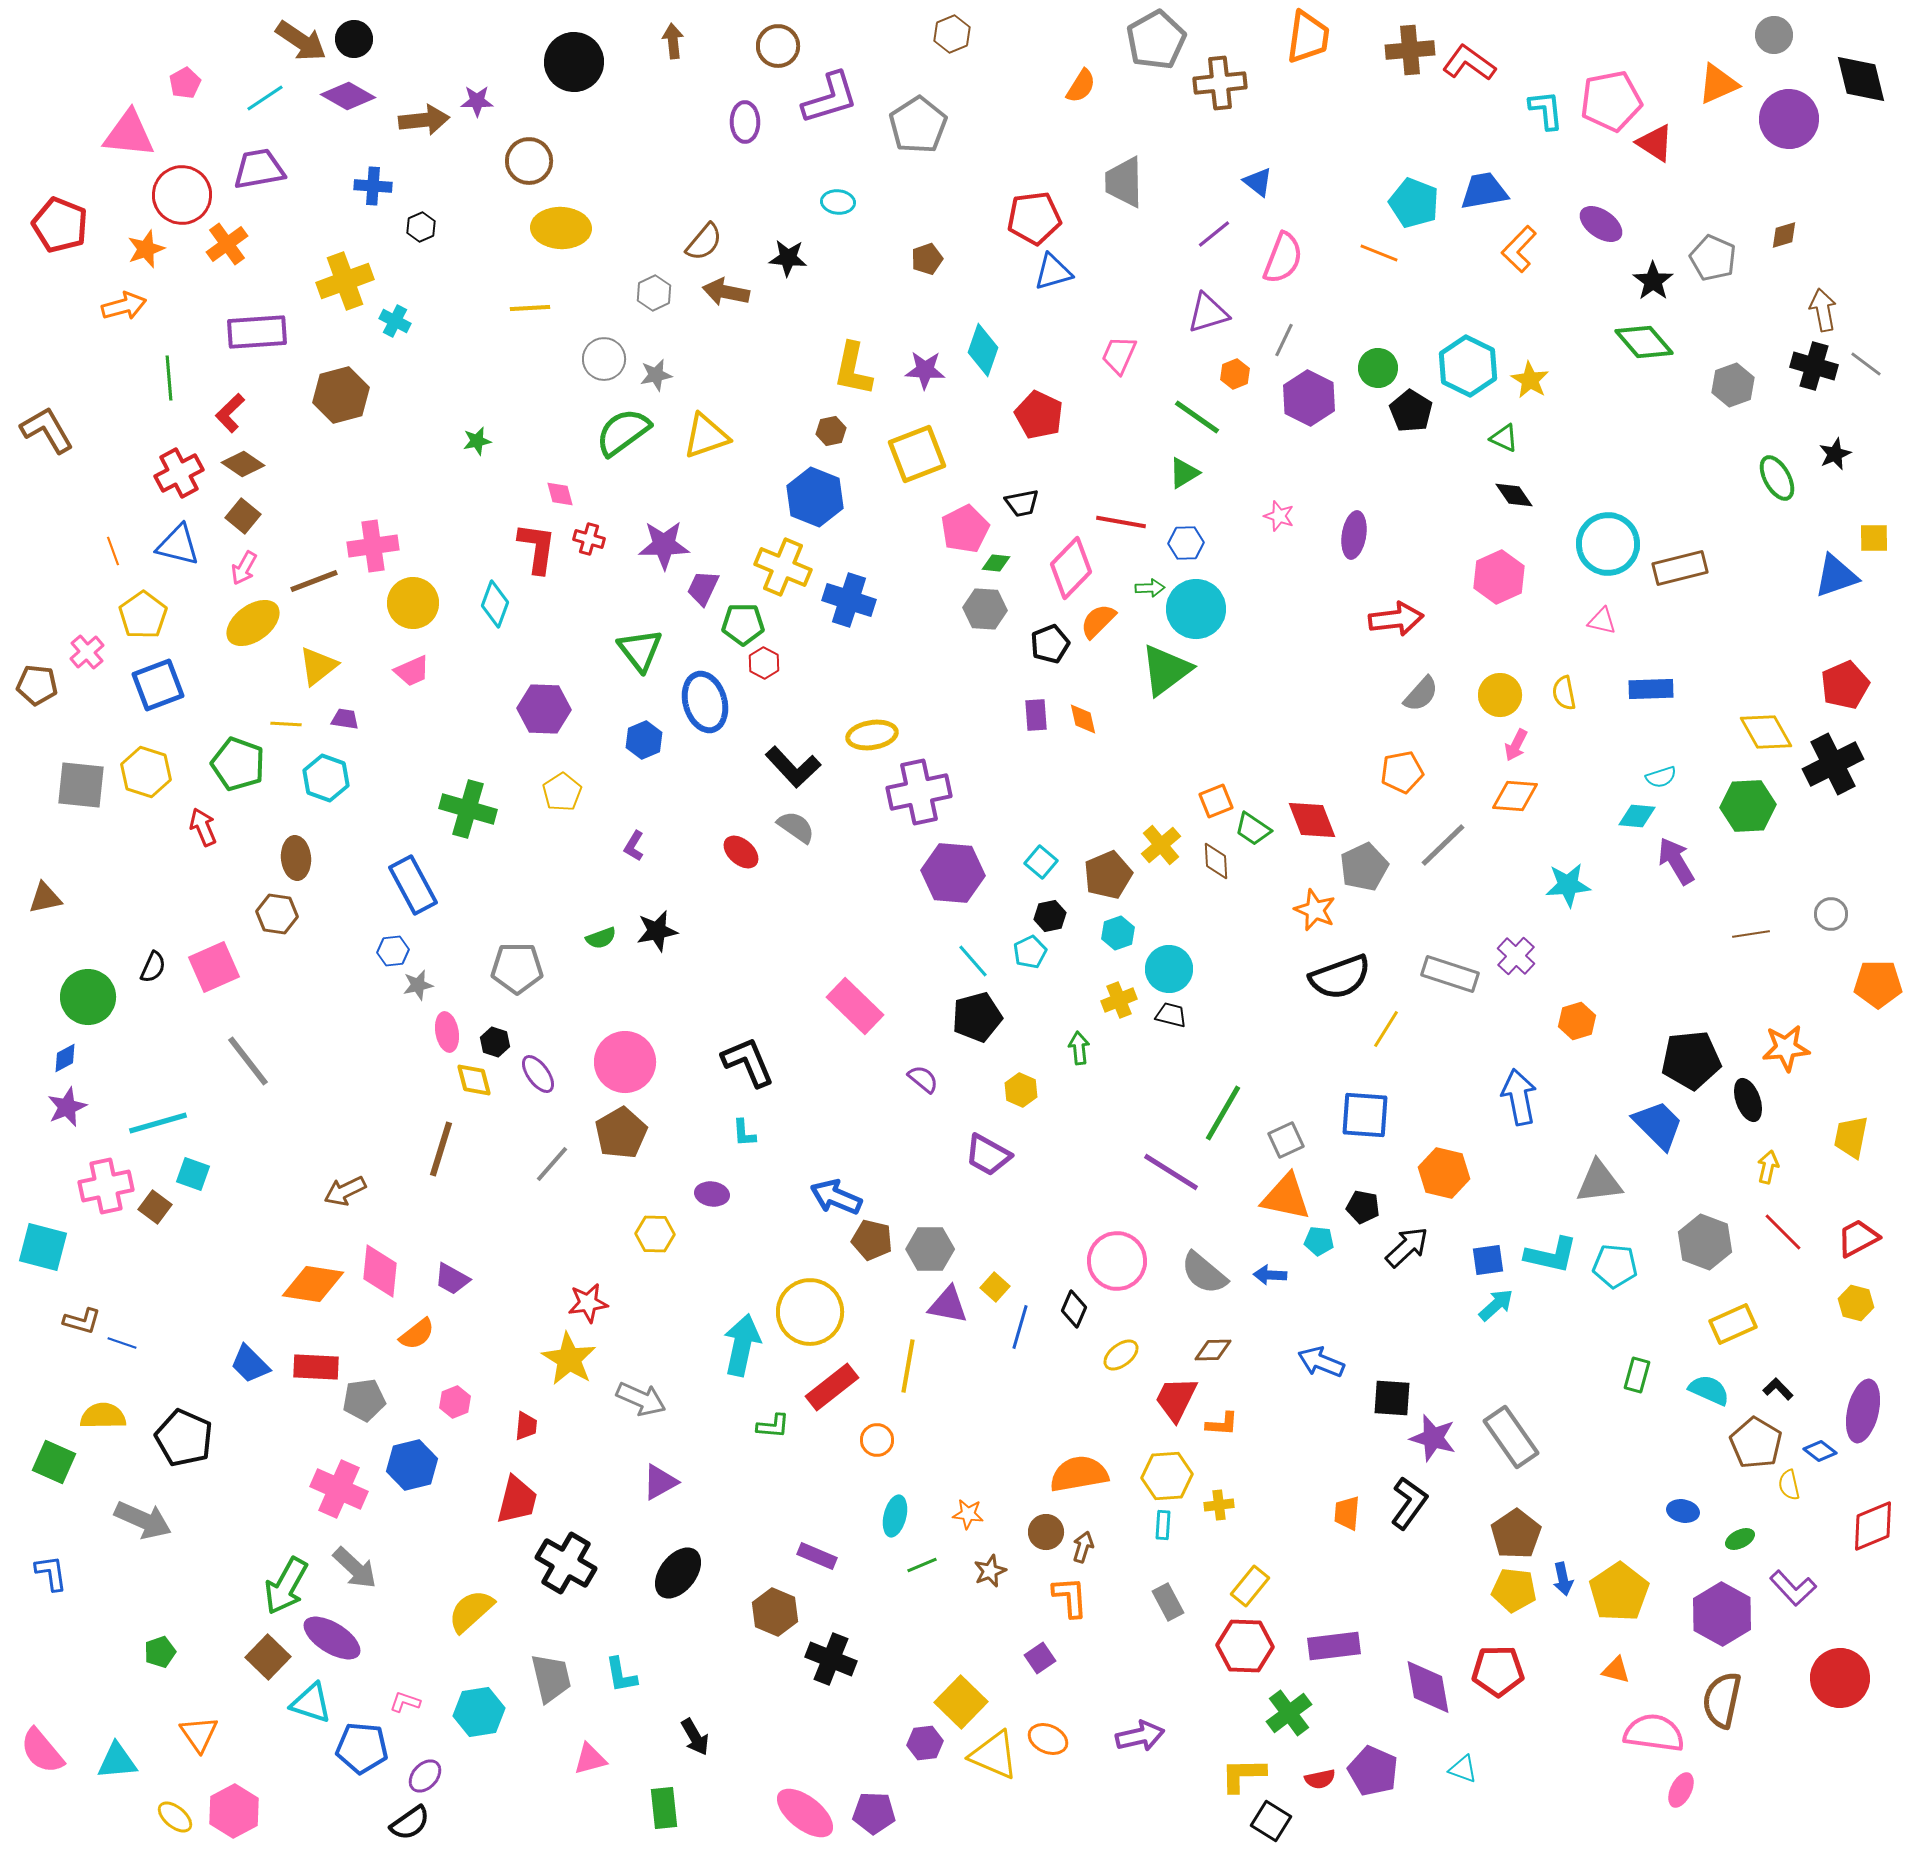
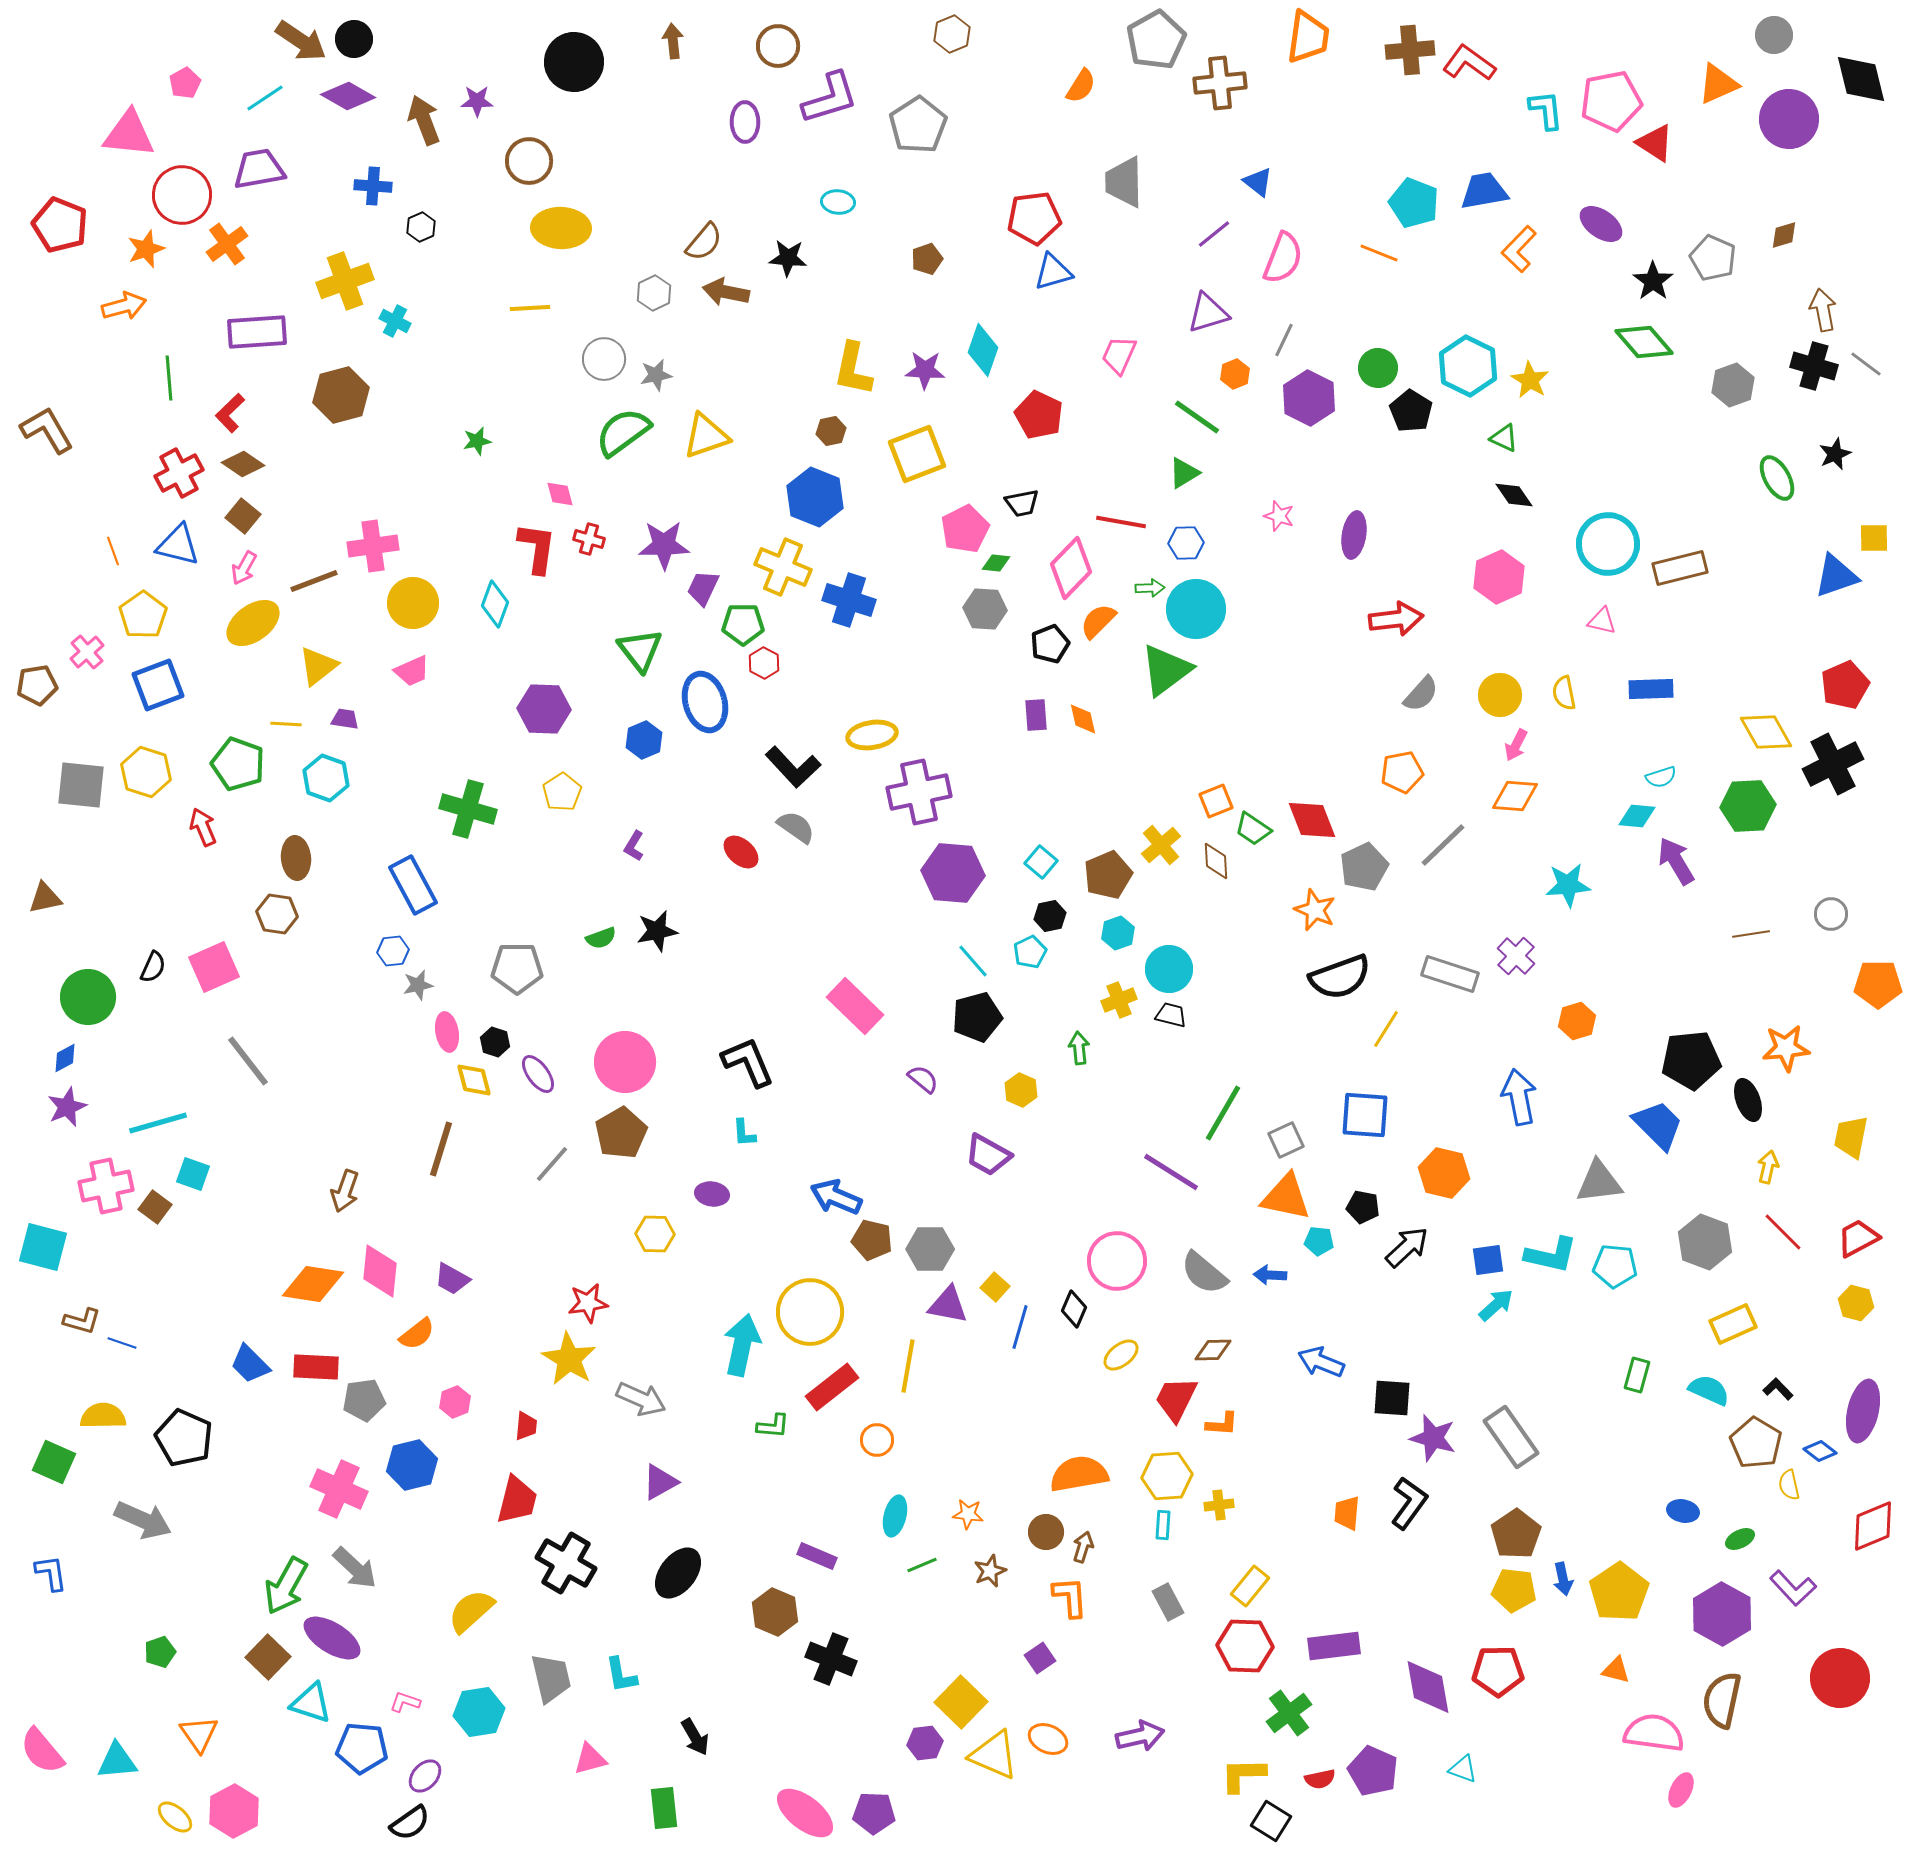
brown arrow at (424, 120): rotated 105 degrees counterclockwise
brown pentagon at (37, 685): rotated 15 degrees counterclockwise
brown arrow at (345, 1191): rotated 45 degrees counterclockwise
